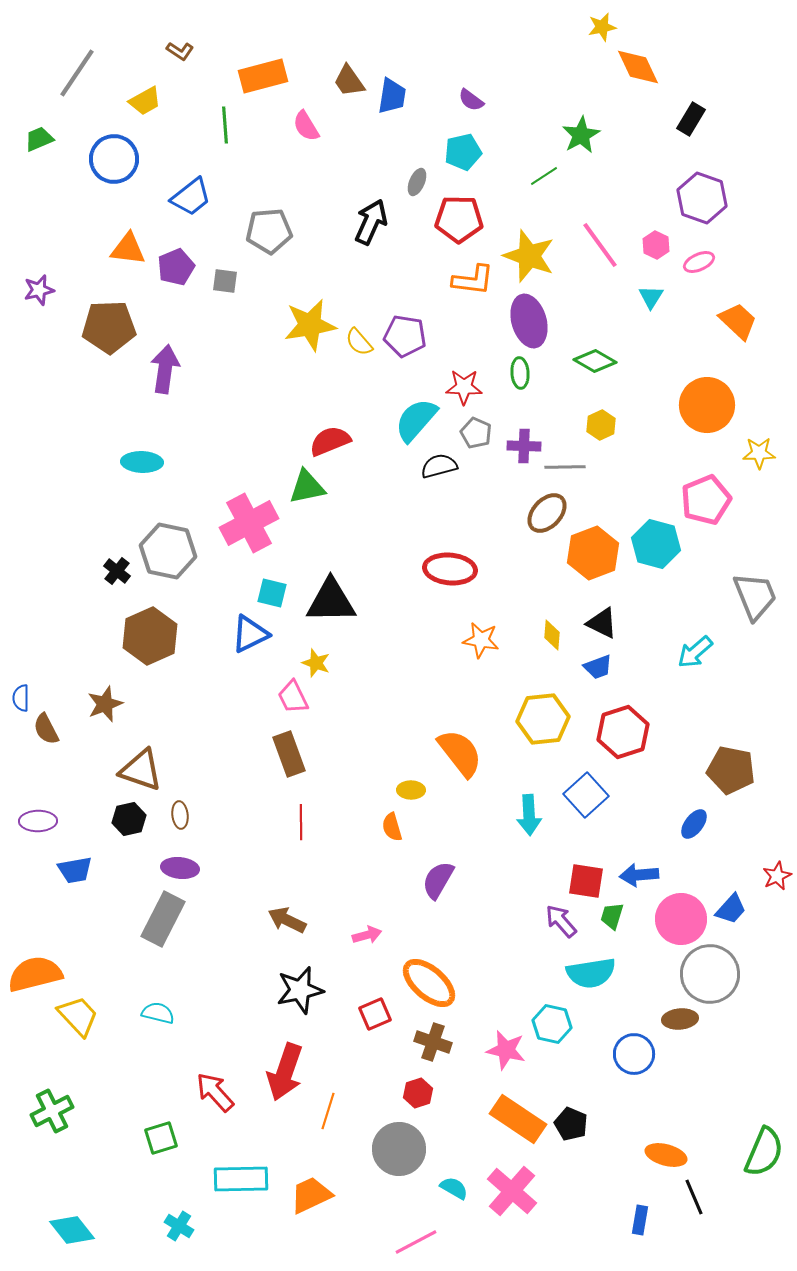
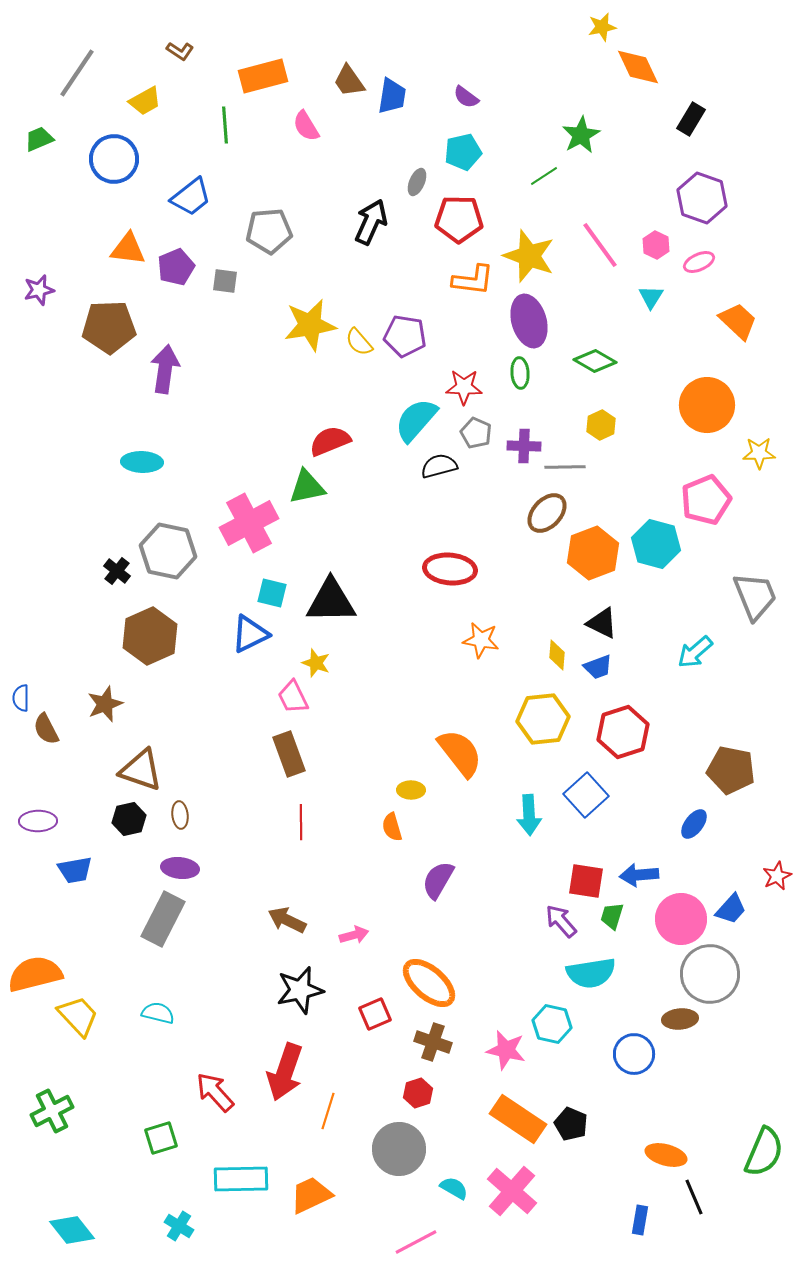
purple semicircle at (471, 100): moved 5 px left, 3 px up
yellow diamond at (552, 635): moved 5 px right, 20 px down
pink arrow at (367, 935): moved 13 px left
